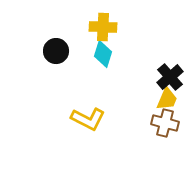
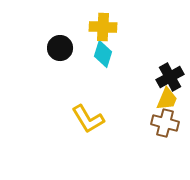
black circle: moved 4 px right, 3 px up
black cross: rotated 12 degrees clockwise
yellow L-shape: rotated 32 degrees clockwise
